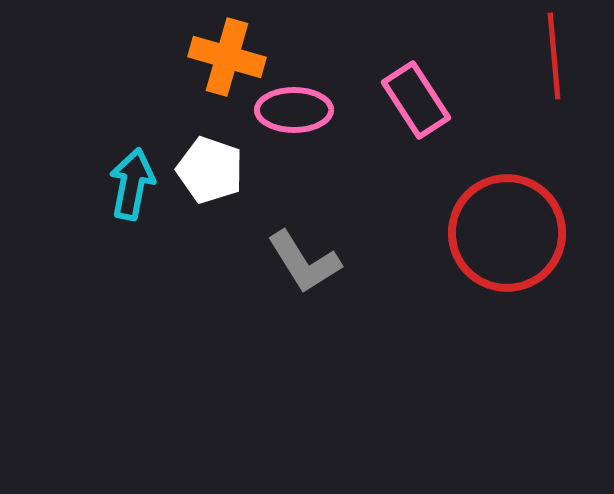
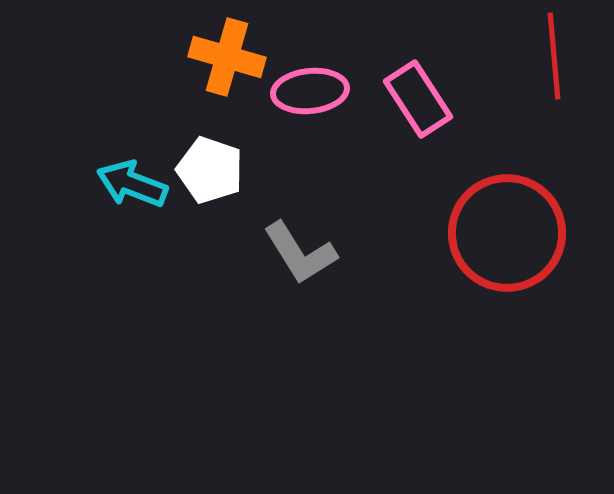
pink rectangle: moved 2 px right, 1 px up
pink ellipse: moved 16 px right, 19 px up; rotated 6 degrees counterclockwise
cyan arrow: rotated 80 degrees counterclockwise
gray L-shape: moved 4 px left, 9 px up
